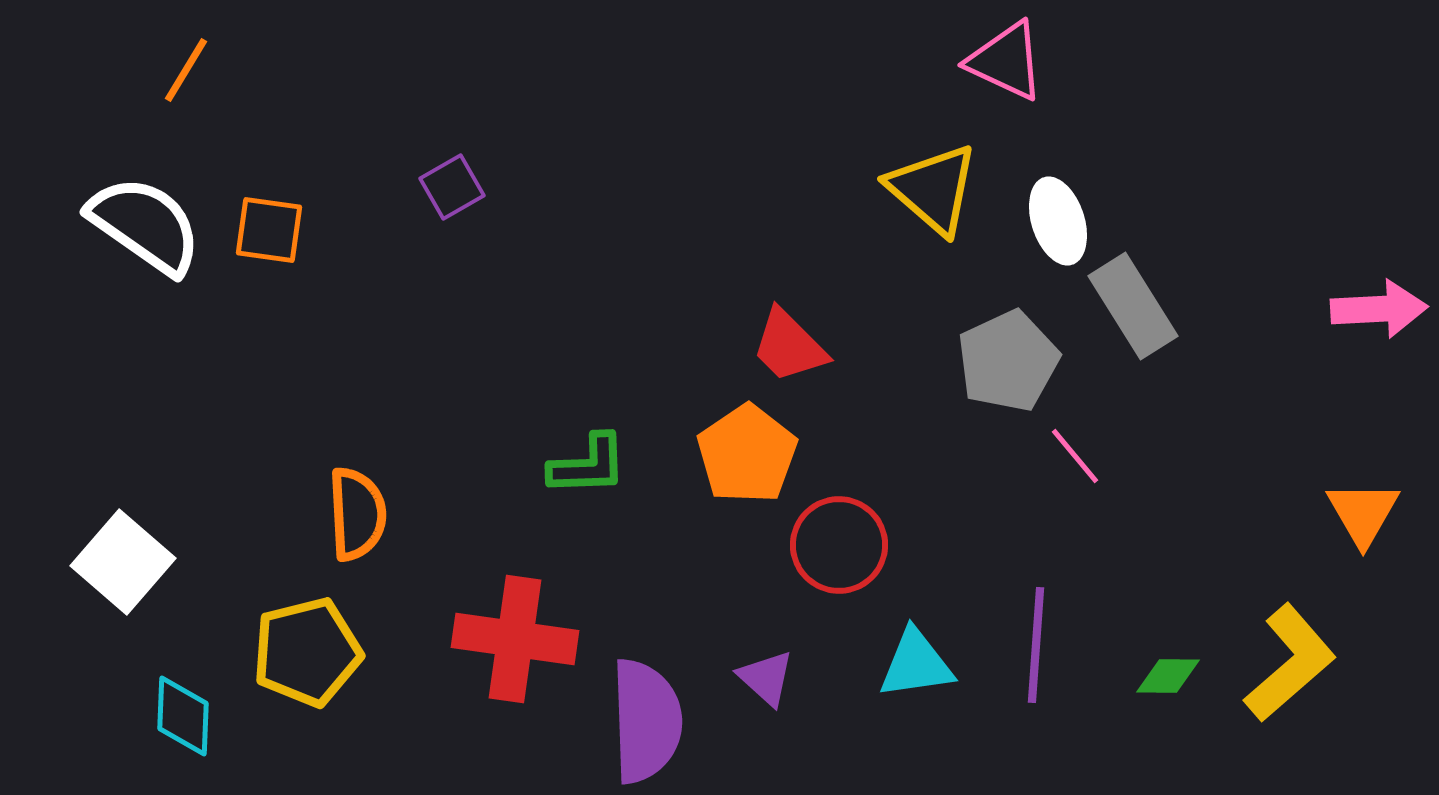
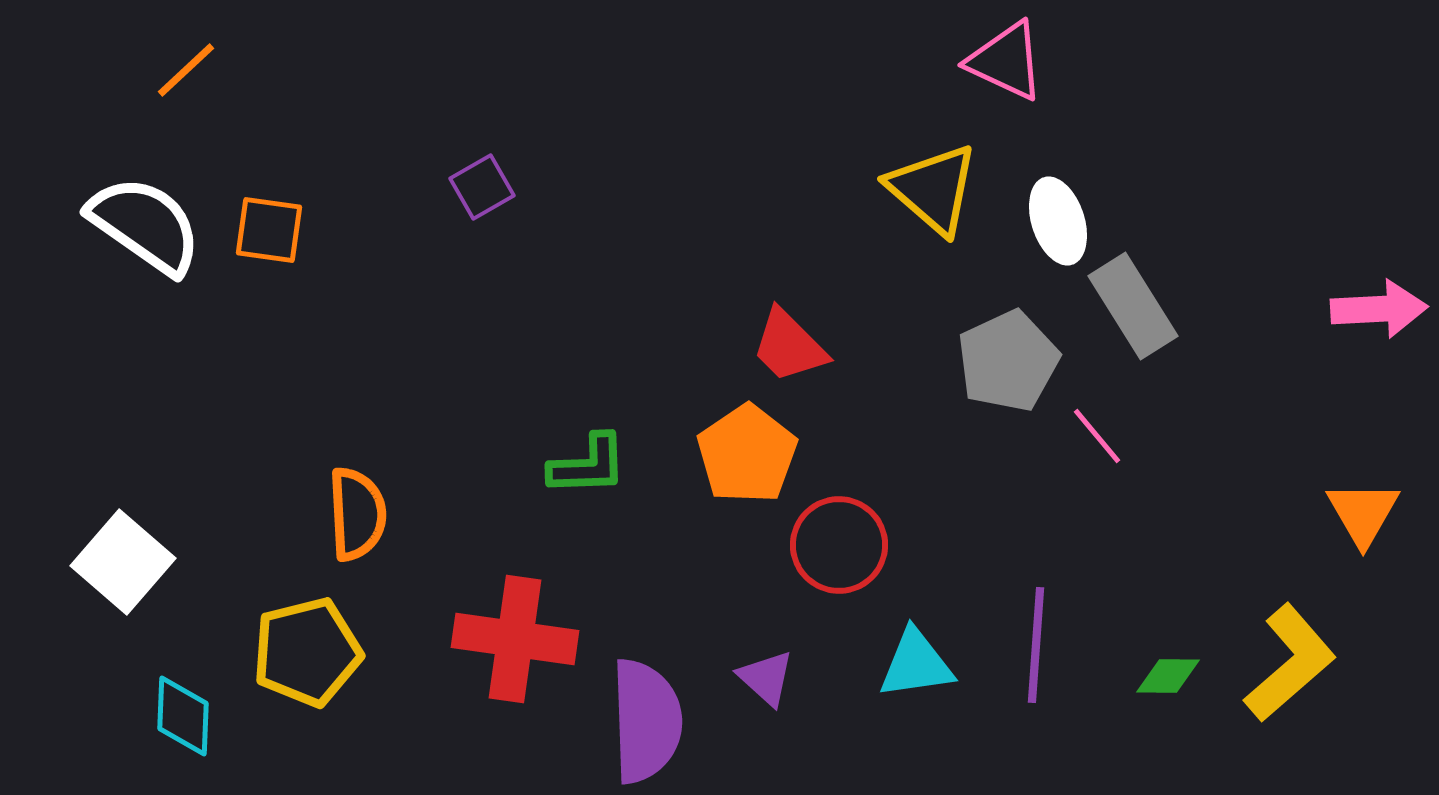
orange line: rotated 16 degrees clockwise
purple square: moved 30 px right
pink line: moved 22 px right, 20 px up
